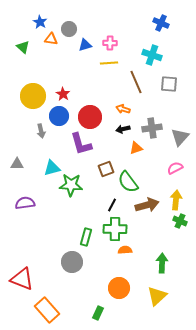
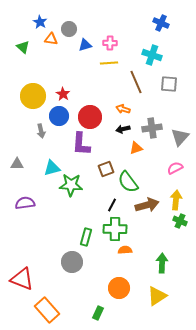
purple L-shape at (81, 144): rotated 20 degrees clockwise
yellow triangle at (157, 296): rotated 10 degrees clockwise
